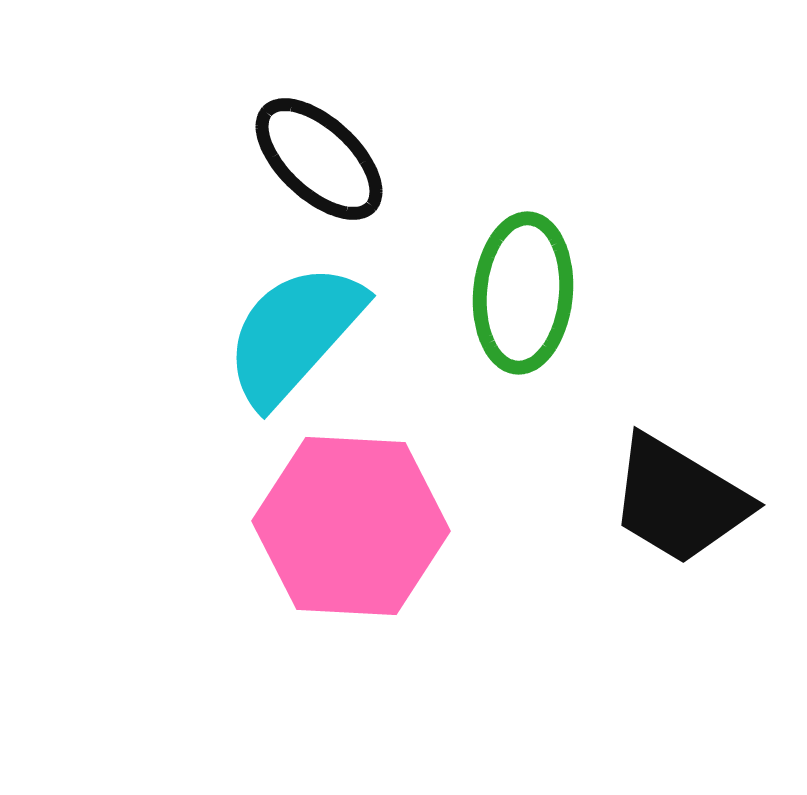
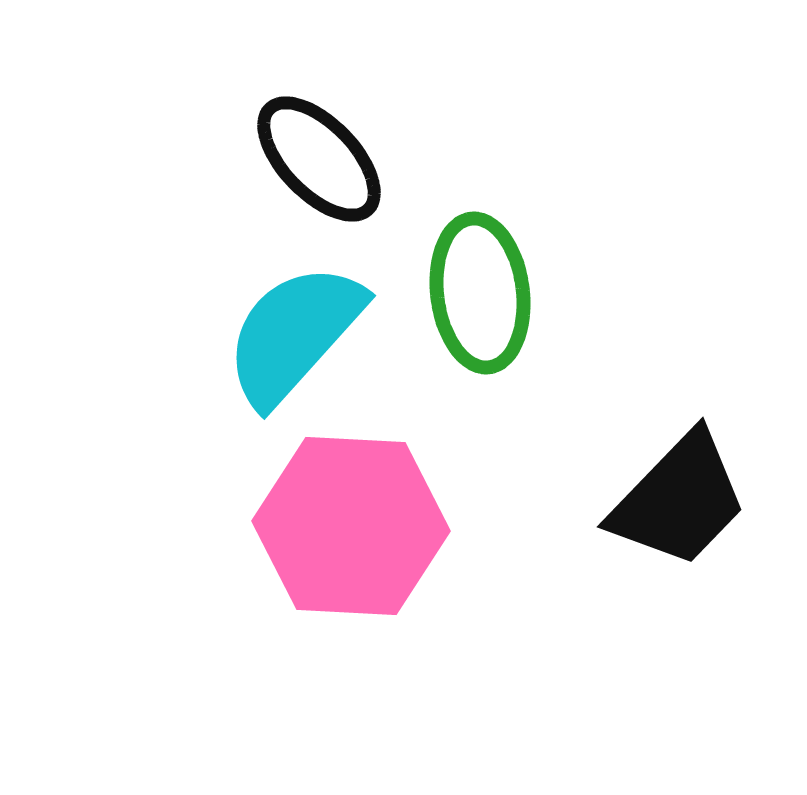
black ellipse: rotated 3 degrees clockwise
green ellipse: moved 43 px left; rotated 12 degrees counterclockwise
black trapezoid: rotated 77 degrees counterclockwise
